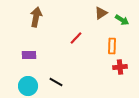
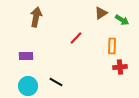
purple rectangle: moved 3 px left, 1 px down
